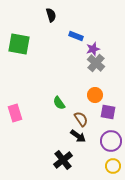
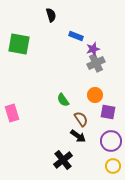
gray cross: rotated 24 degrees clockwise
green semicircle: moved 4 px right, 3 px up
pink rectangle: moved 3 px left
